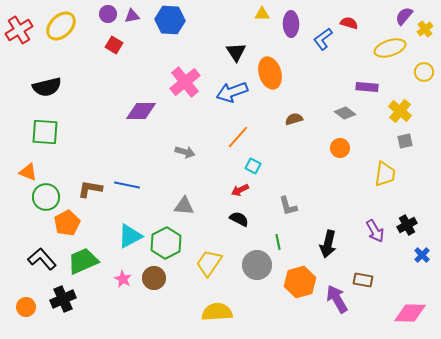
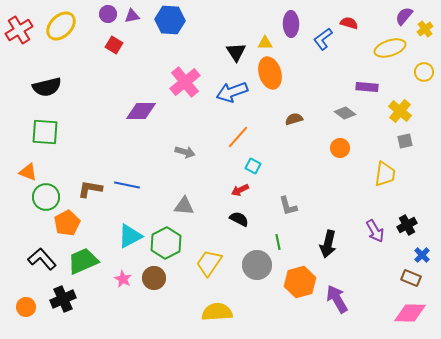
yellow triangle at (262, 14): moved 3 px right, 29 px down
brown rectangle at (363, 280): moved 48 px right, 2 px up; rotated 12 degrees clockwise
